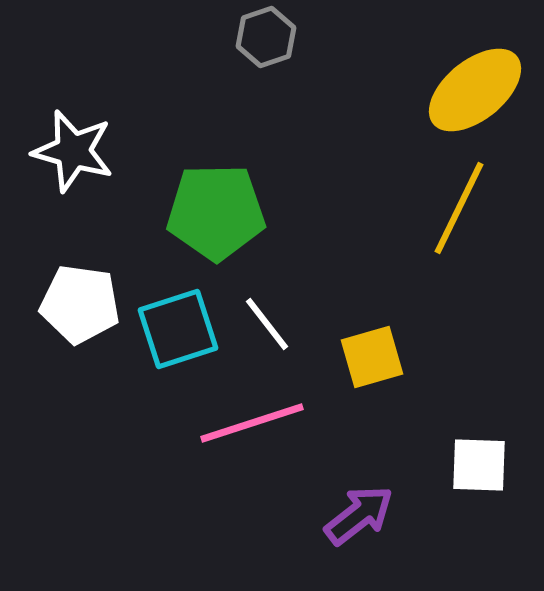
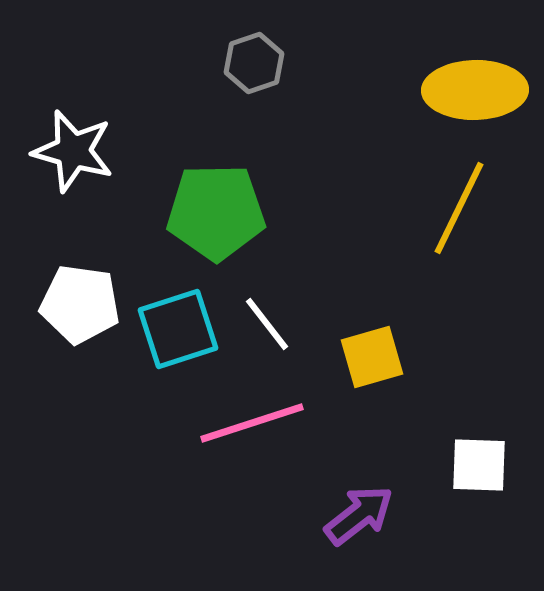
gray hexagon: moved 12 px left, 26 px down
yellow ellipse: rotated 38 degrees clockwise
